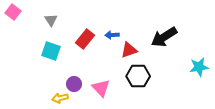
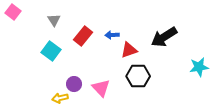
gray triangle: moved 3 px right
red rectangle: moved 2 px left, 3 px up
cyan square: rotated 18 degrees clockwise
